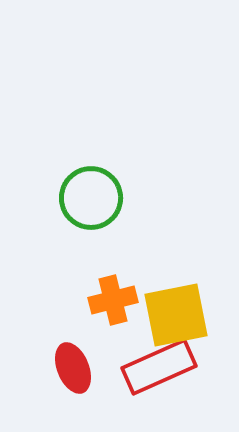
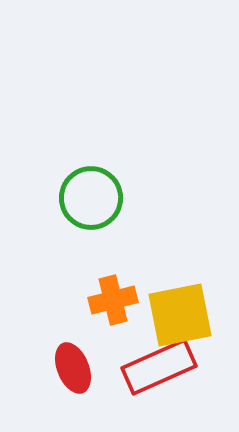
yellow square: moved 4 px right
